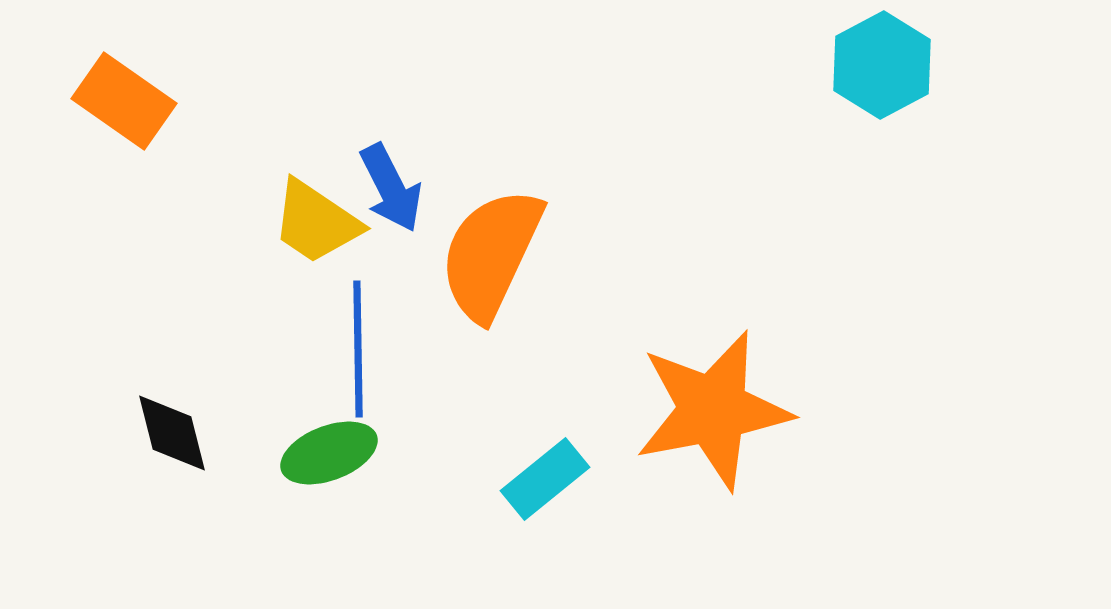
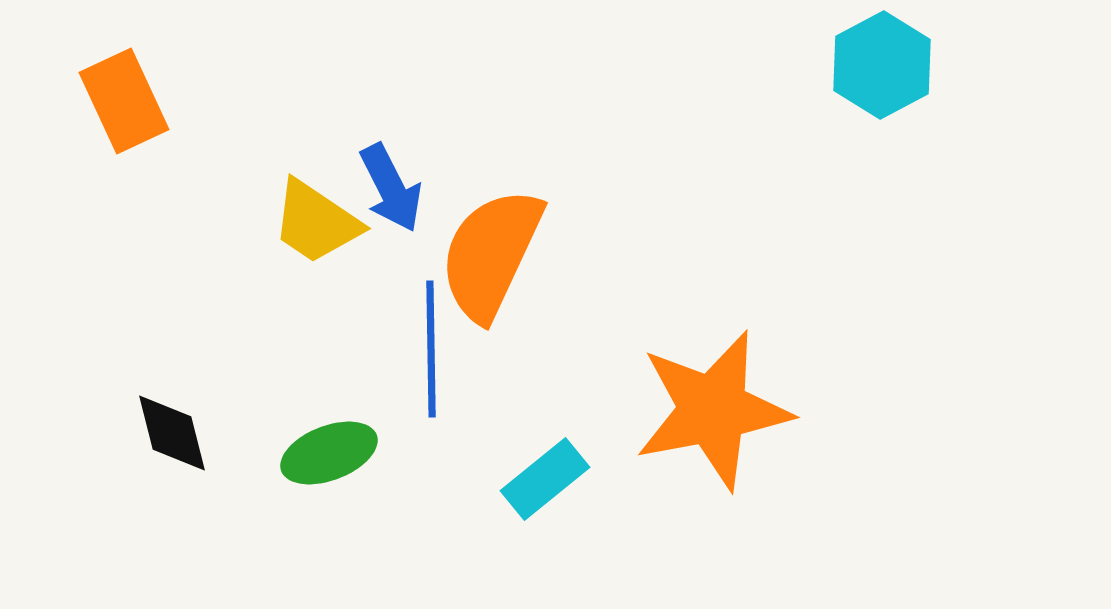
orange rectangle: rotated 30 degrees clockwise
blue line: moved 73 px right
